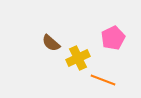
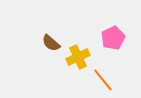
yellow cross: moved 1 px up
orange line: rotated 30 degrees clockwise
